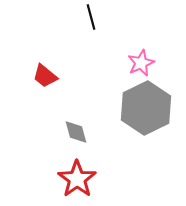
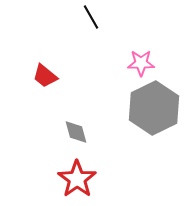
black line: rotated 15 degrees counterclockwise
pink star: rotated 24 degrees clockwise
gray hexagon: moved 8 px right
